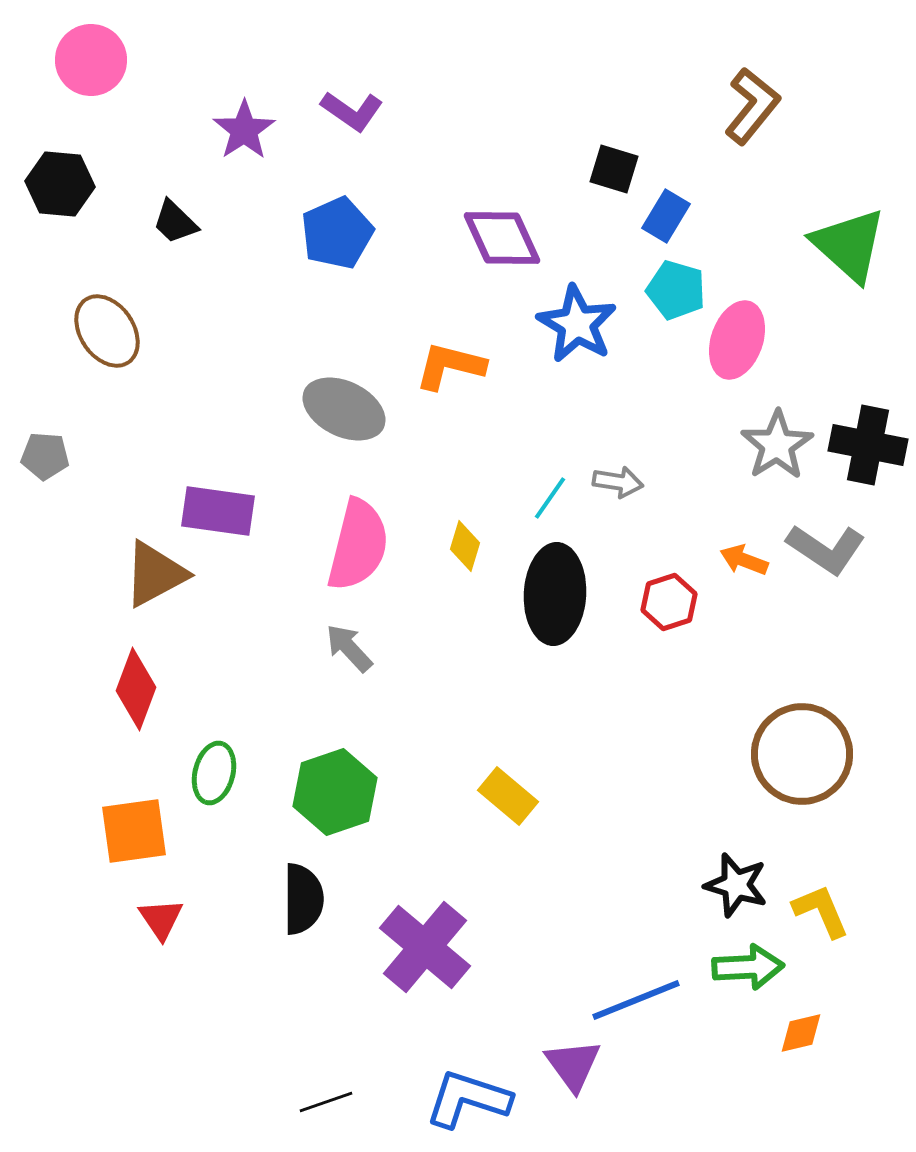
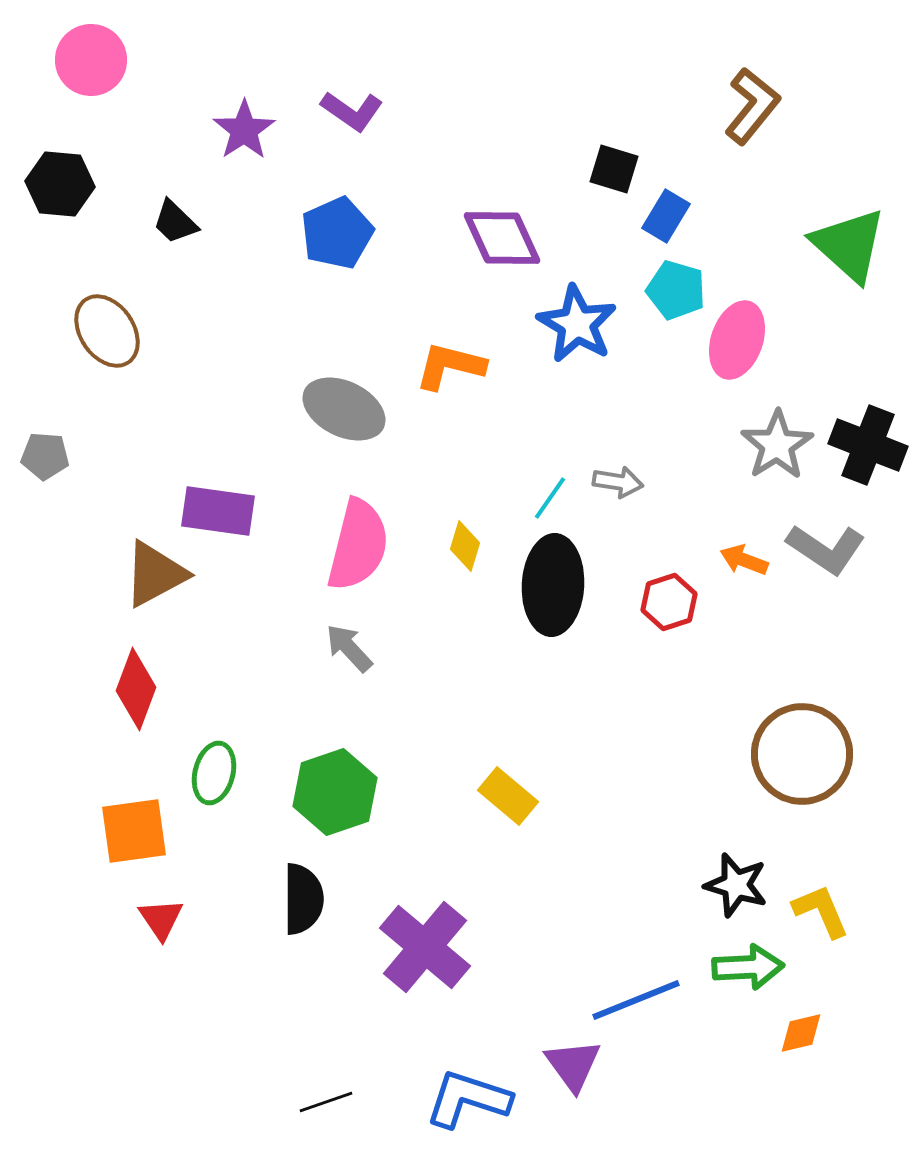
black cross at (868, 445): rotated 10 degrees clockwise
black ellipse at (555, 594): moved 2 px left, 9 px up
